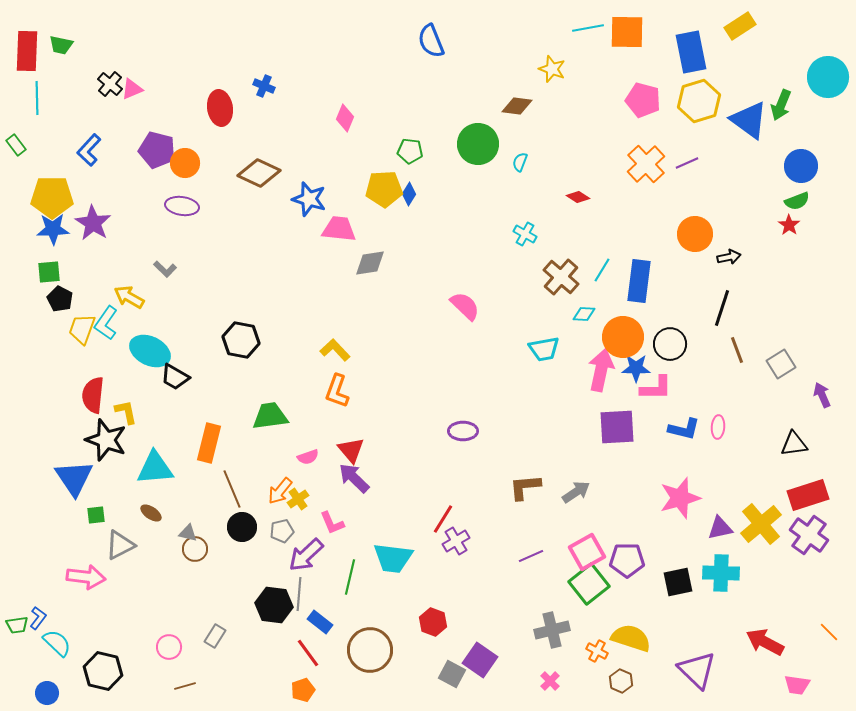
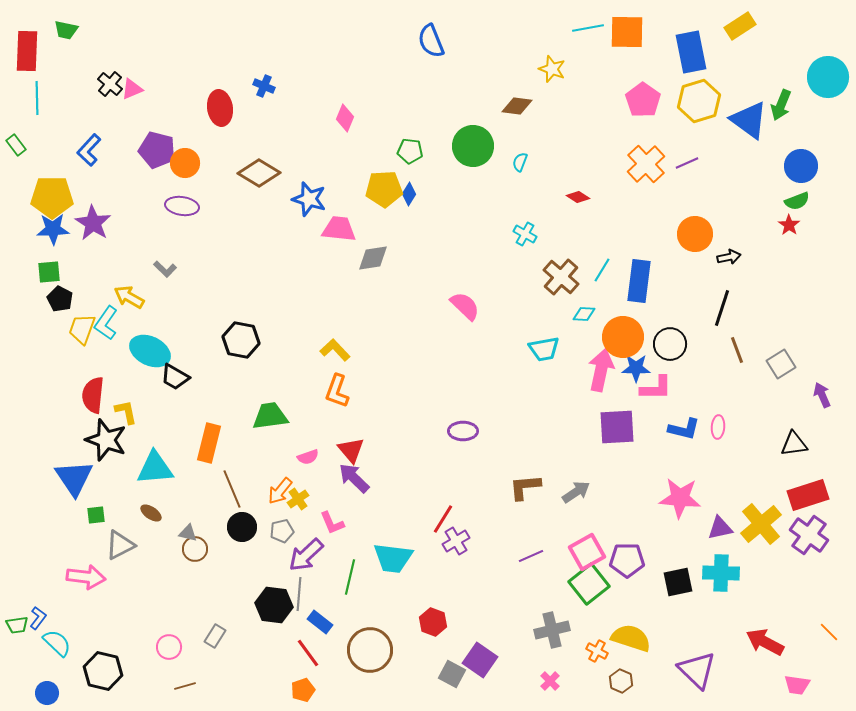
green trapezoid at (61, 45): moved 5 px right, 15 px up
pink pentagon at (643, 100): rotated 20 degrees clockwise
green circle at (478, 144): moved 5 px left, 2 px down
brown diamond at (259, 173): rotated 6 degrees clockwise
gray diamond at (370, 263): moved 3 px right, 5 px up
pink star at (680, 498): rotated 21 degrees clockwise
